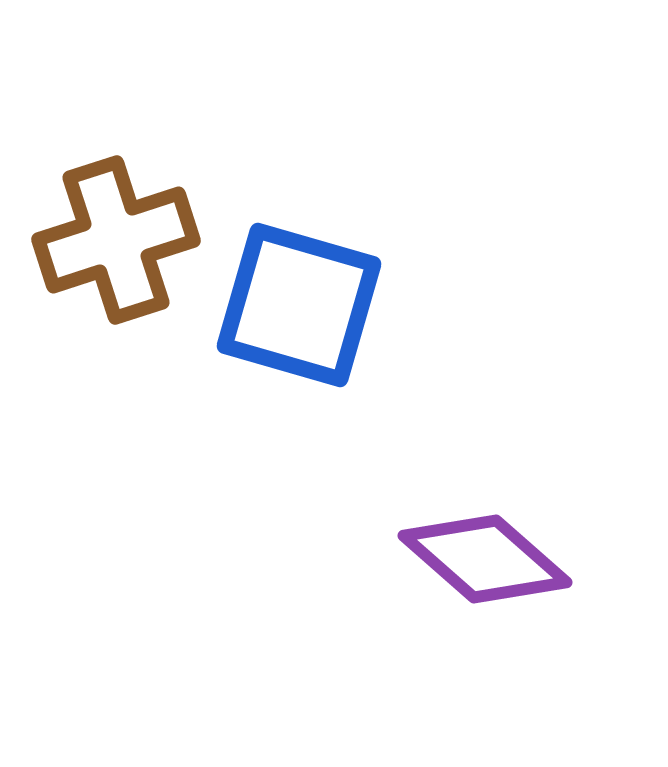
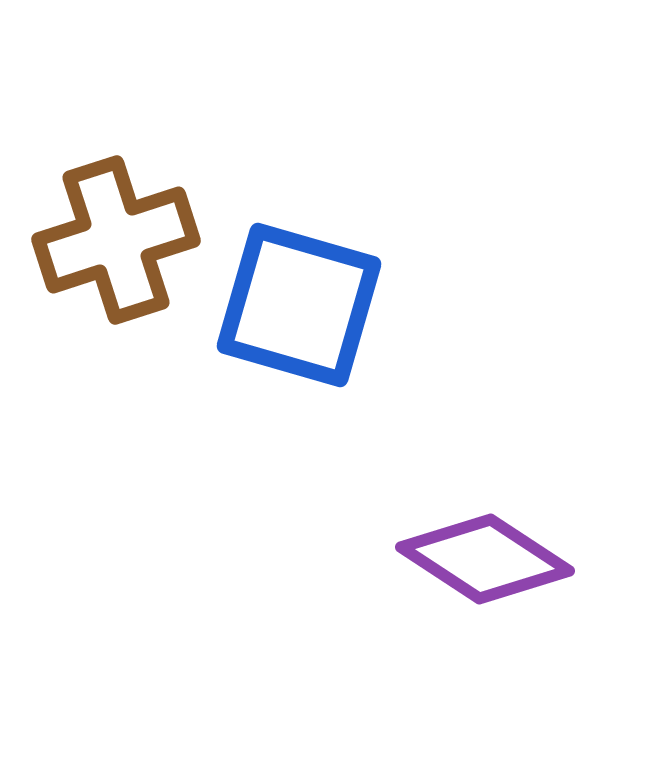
purple diamond: rotated 8 degrees counterclockwise
